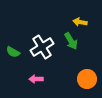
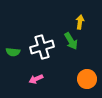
yellow arrow: rotated 88 degrees clockwise
white cross: rotated 15 degrees clockwise
green semicircle: rotated 24 degrees counterclockwise
pink arrow: rotated 24 degrees counterclockwise
